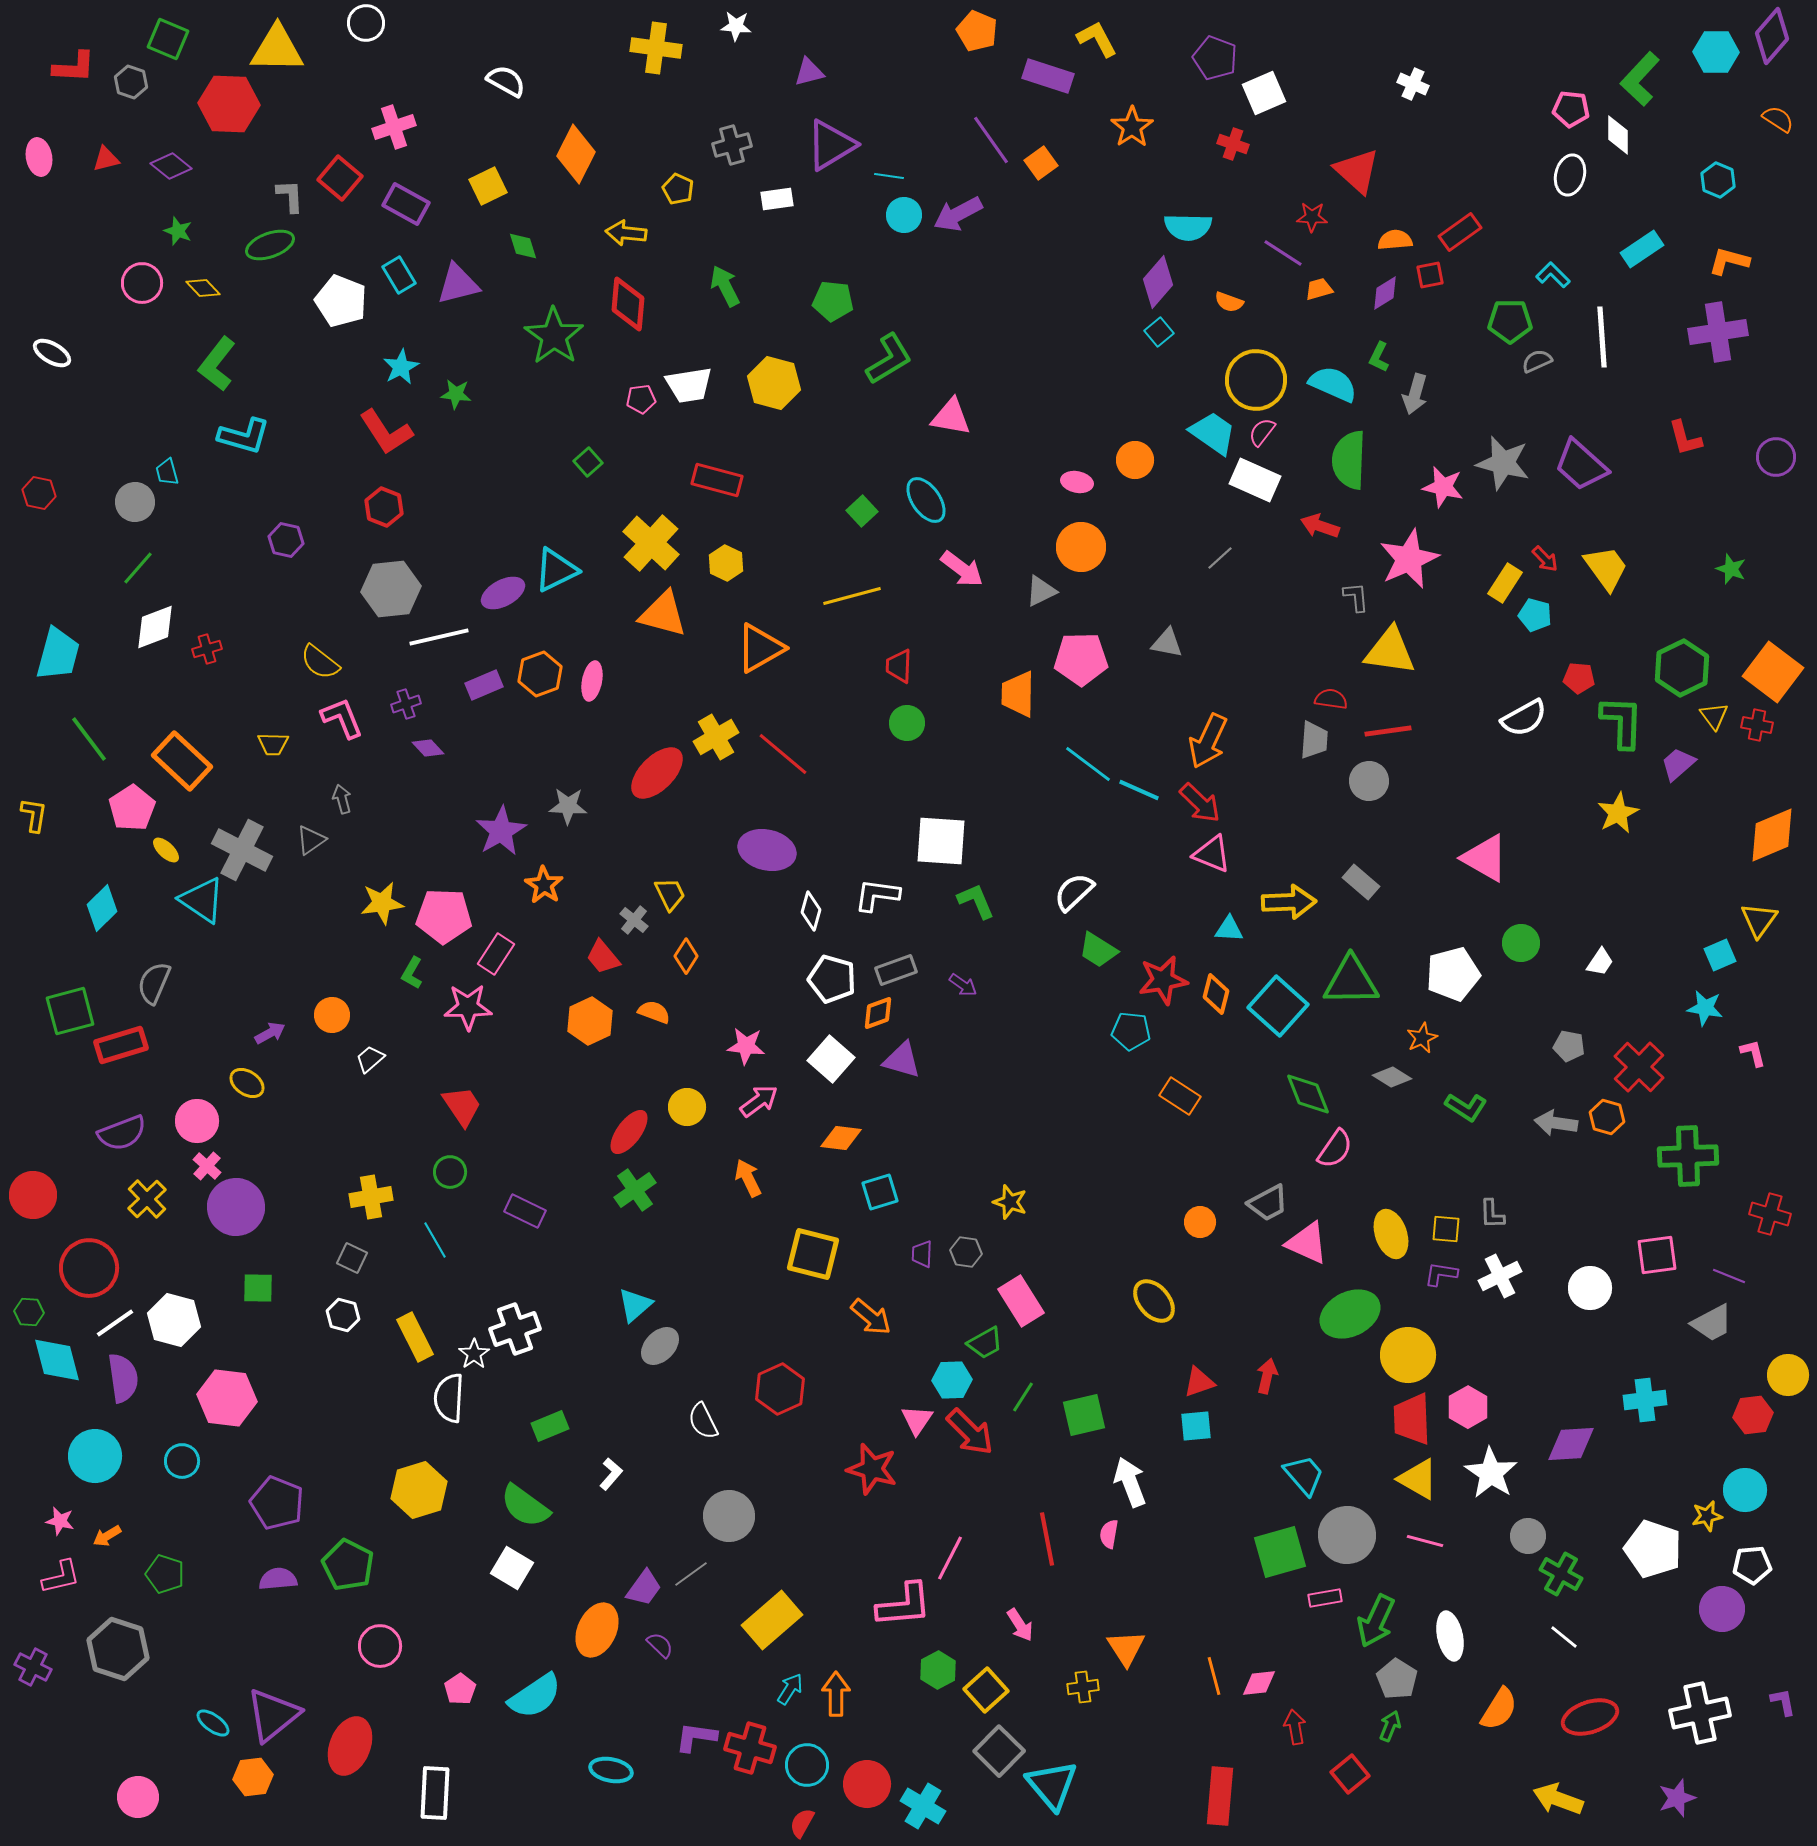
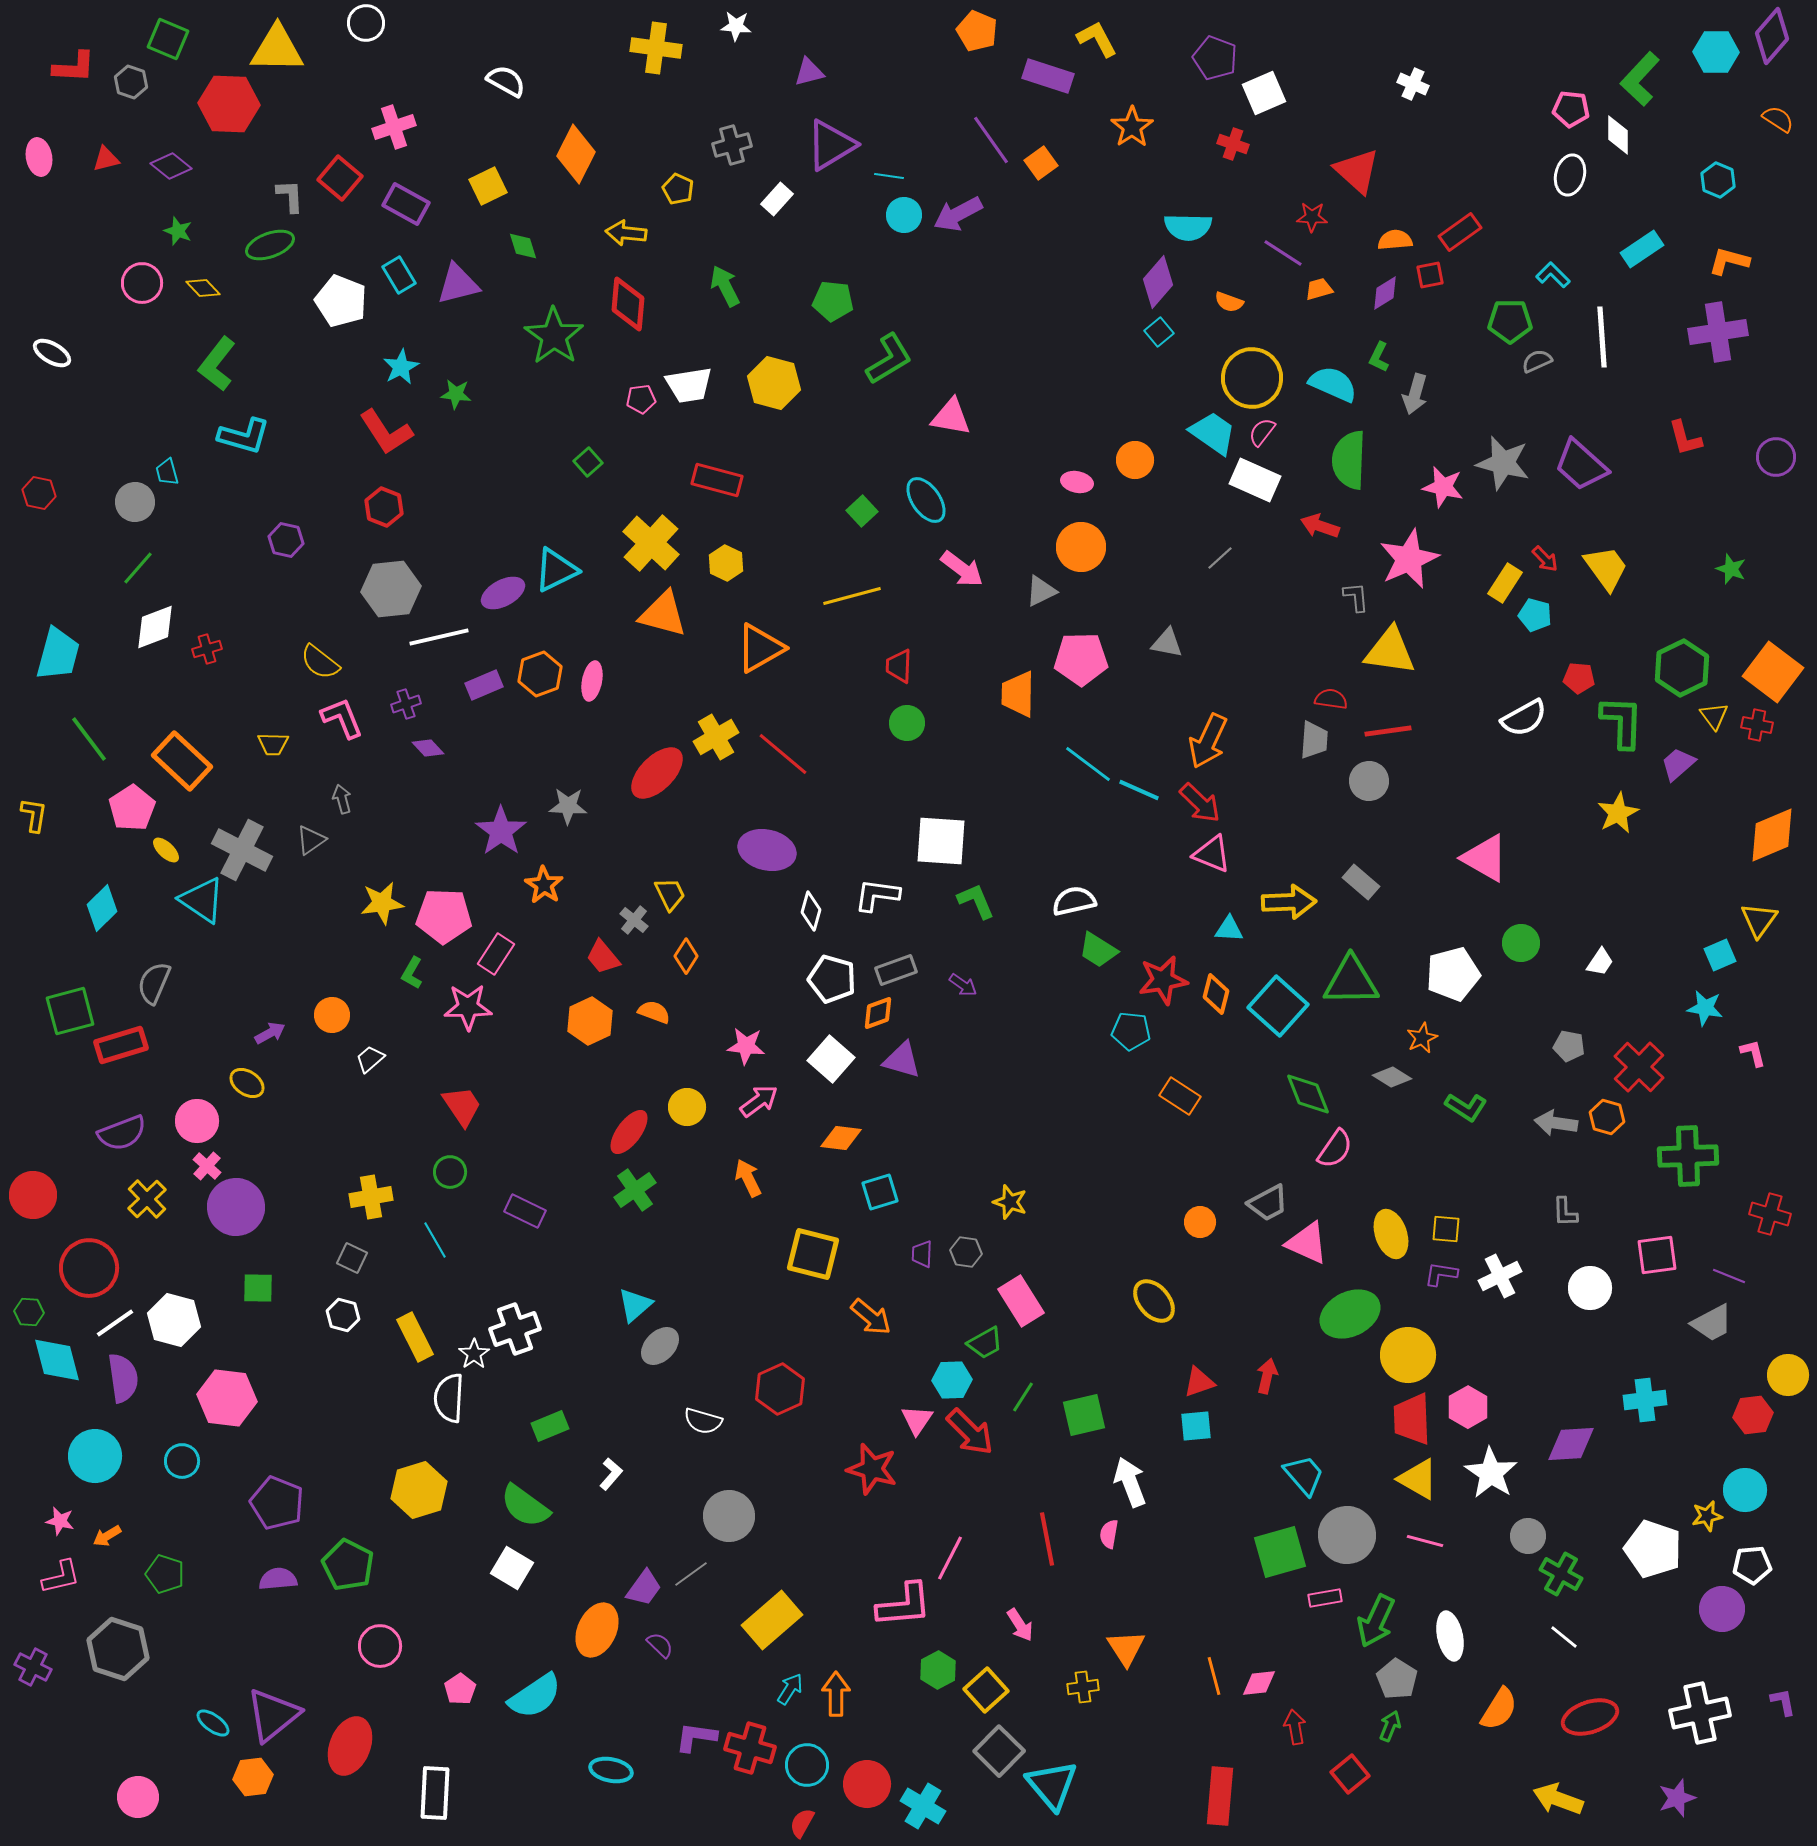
white rectangle at (777, 199): rotated 40 degrees counterclockwise
yellow circle at (1256, 380): moved 4 px left, 2 px up
purple star at (501, 831): rotated 6 degrees counterclockwise
white semicircle at (1074, 892): moved 9 px down; rotated 30 degrees clockwise
gray L-shape at (1492, 1214): moved 73 px right, 2 px up
white semicircle at (703, 1421): rotated 48 degrees counterclockwise
